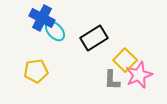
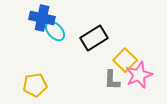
blue cross: rotated 15 degrees counterclockwise
yellow pentagon: moved 1 px left, 14 px down
